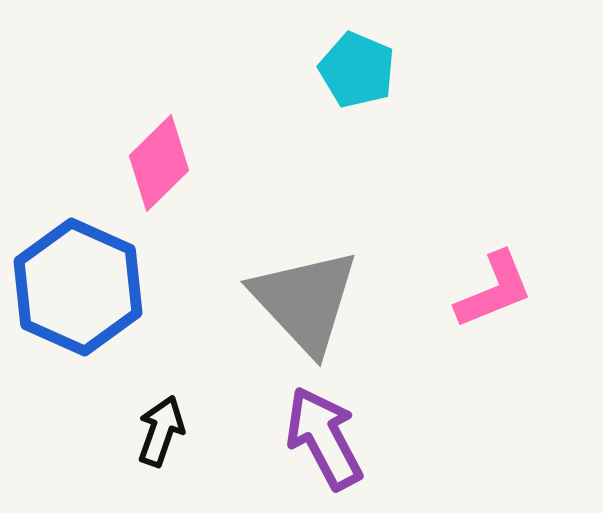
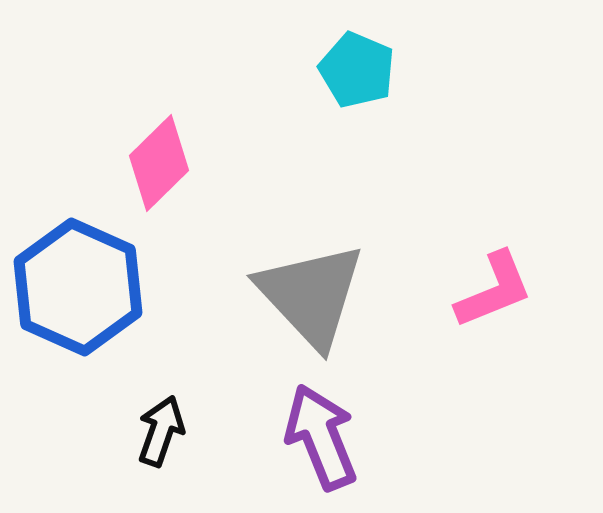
gray triangle: moved 6 px right, 6 px up
purple arrow: moved 3 px left, 1 px up; rotated 6 degrees clockwise
